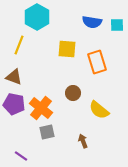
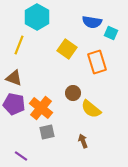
cyan square: moved 6 px left, 8 px down; rotated 24 degrees clockwise
yellow square: rotated 30 degrees clockwise
brown triangle: moved 1 px down
yellow semicircle: moved 8 px left, 1 px up
